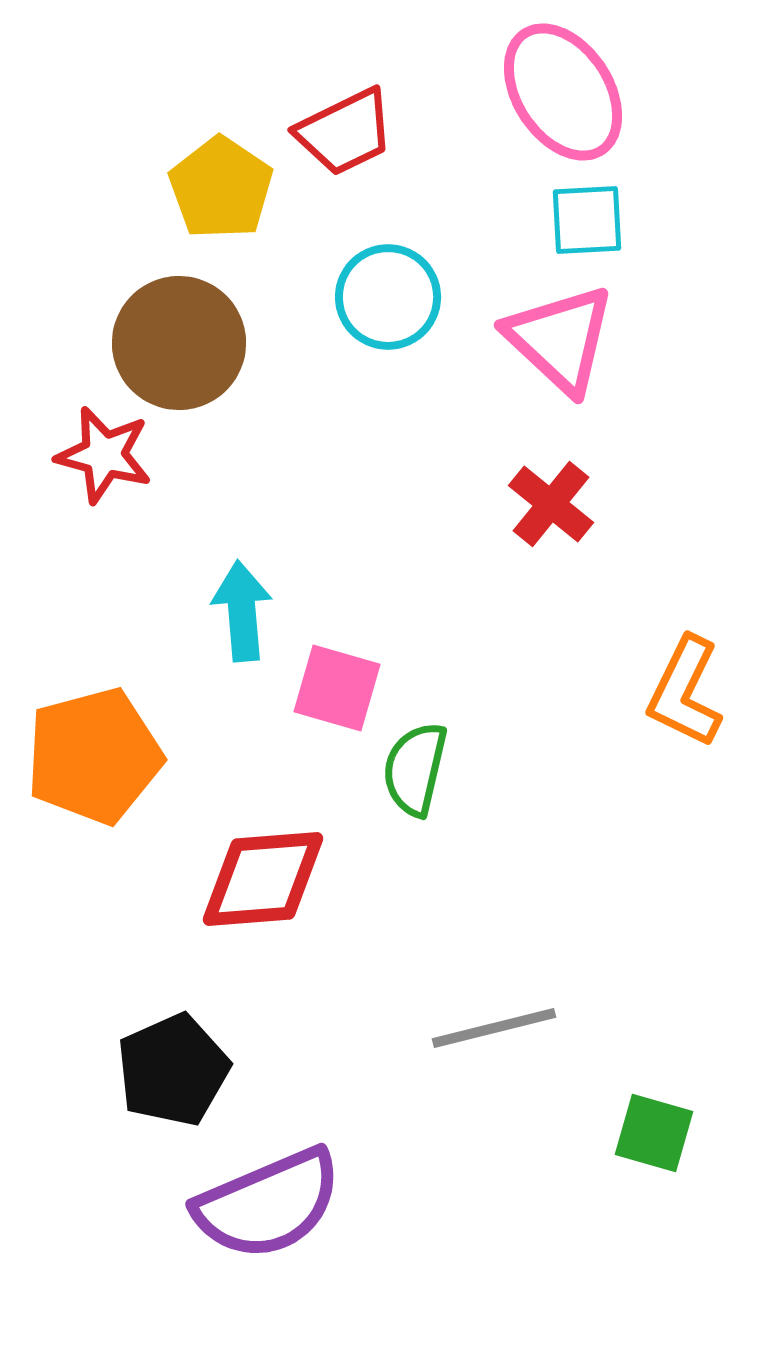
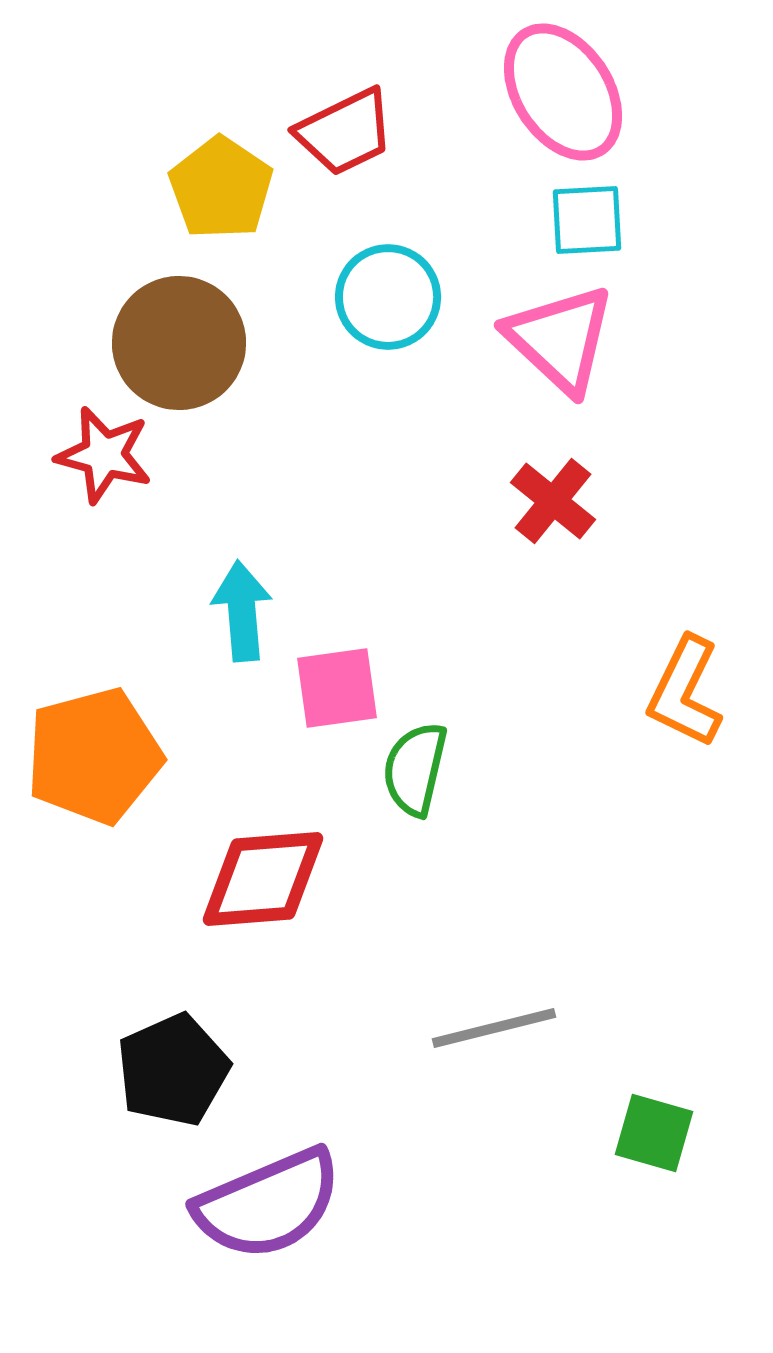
red cross: moved 2 px right, 3 px up
pink square: rotated 24 degrees counterclockwise
